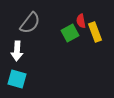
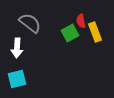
gray semicircle: rotated 90 degrees counterclockwise
white arrow: moved 3 px up
cyan square: rotated 30 degrees counterclockwise
